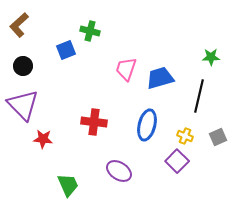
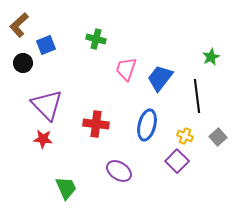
green cross: moved 6 px right, 8 px down
blue square: moved 20 px left, 5 px up
green star: rotated 24 degrees counterclockwise
black circle: moved 3 px up
blue trapezoid: rotated 36 degrees counterclockwise
black line: moved 2 px left; rotated 20 degrees counterclockwise
purple triangle: moved 24 px right
red cross: moved 2 px right, 2 px down
gray square: rotated 18 degrees counterclockwise
green trapezoid: moved 2 px left, 3 px down
